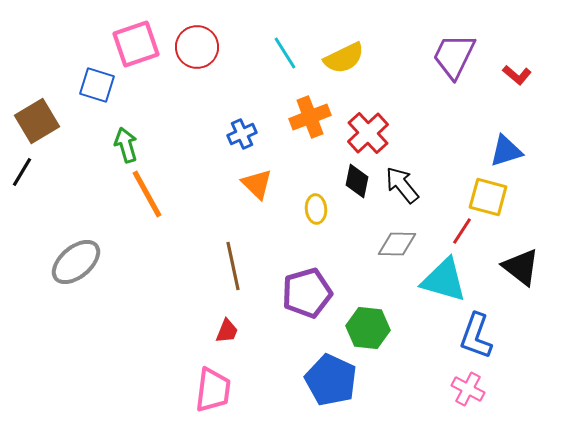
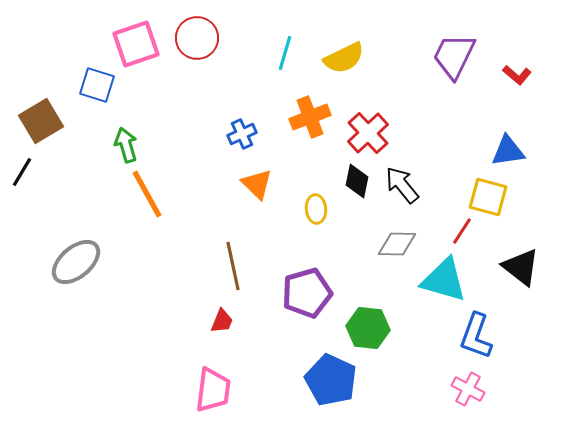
red circle: moved 9 px up
cyan line: rotated 48 degrees clockwise
brown square: moved 4 px right
blue triangle: moved 2 px right; rotated 9 degrees clockwise
red trapezoid: moved 5 px left, 10 px up
